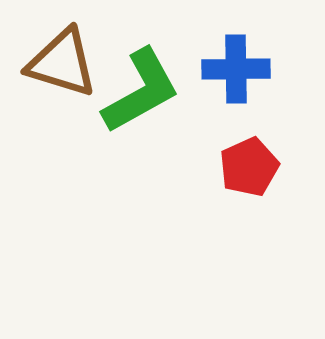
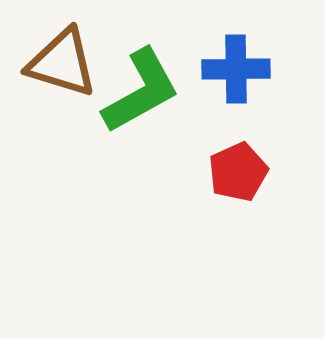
red pentagon: moved 11 px left, 5 px down
